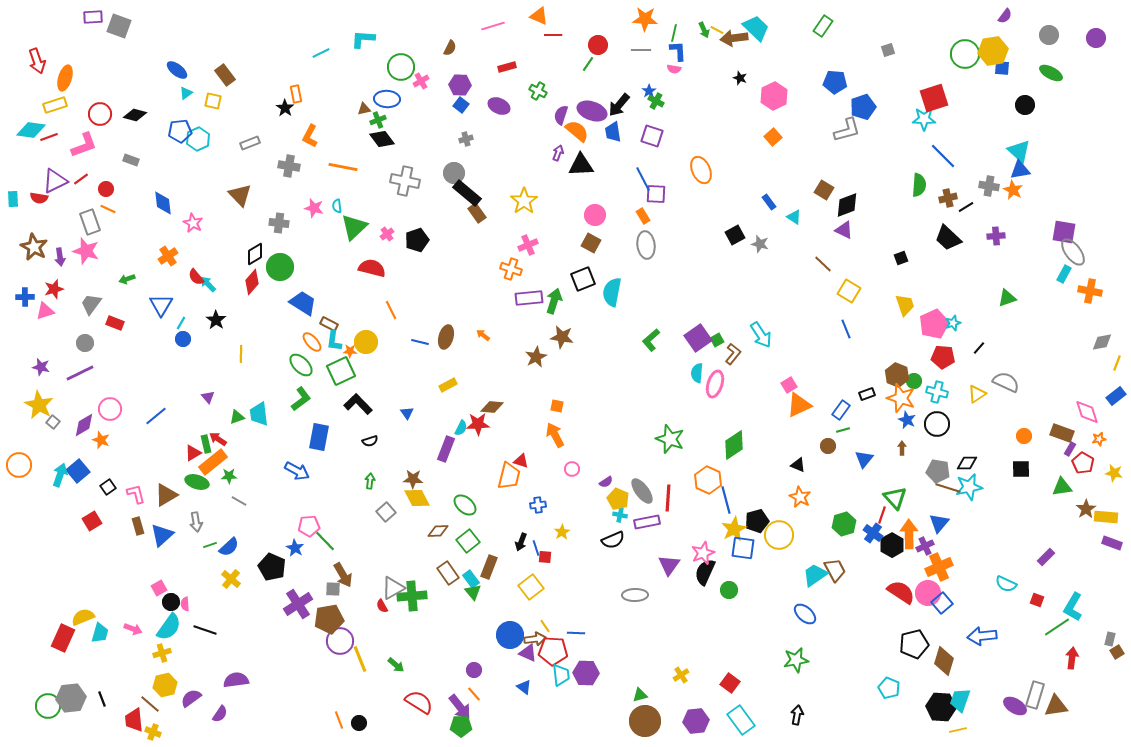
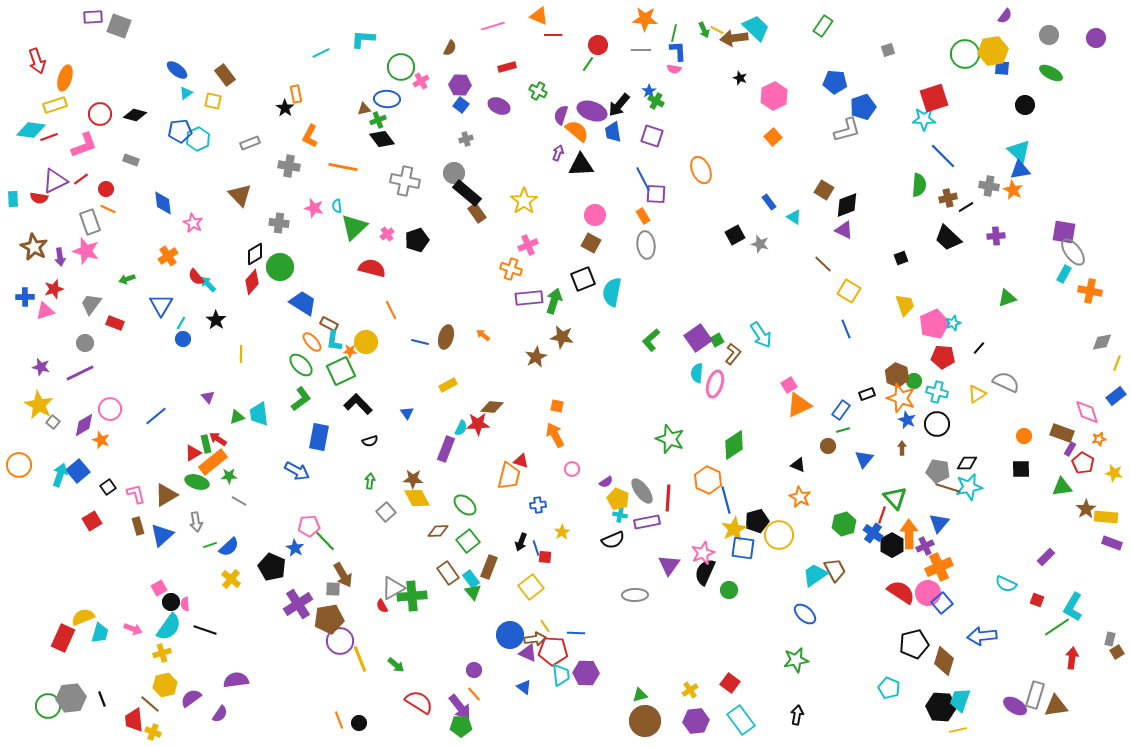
yellow cross at (681, 675): moved 9 px right, 15 px down
